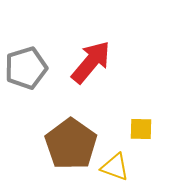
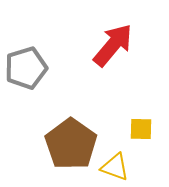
red arrow: moved 22 px right, 17 px up
